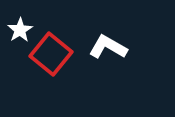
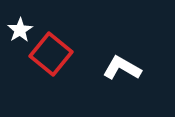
white L-shape: moved 14 px right, 21 px down
